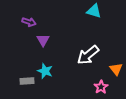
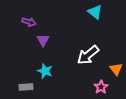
cyan triangle: moved 1 px right, 1 px down; rotated 21 degrees clockwise
gray rectangle: moved 1 px left, 6 px down
